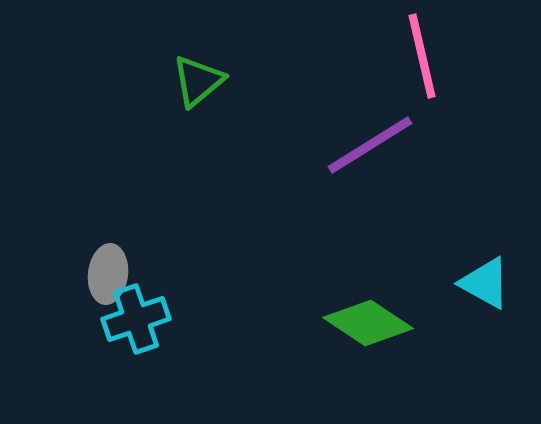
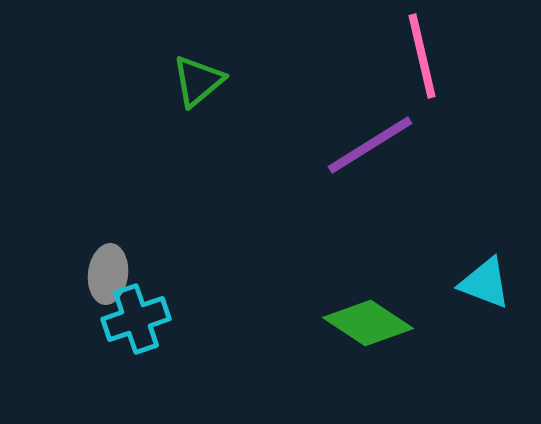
cyan triangle: rotated 8 degrees counterclockwise
